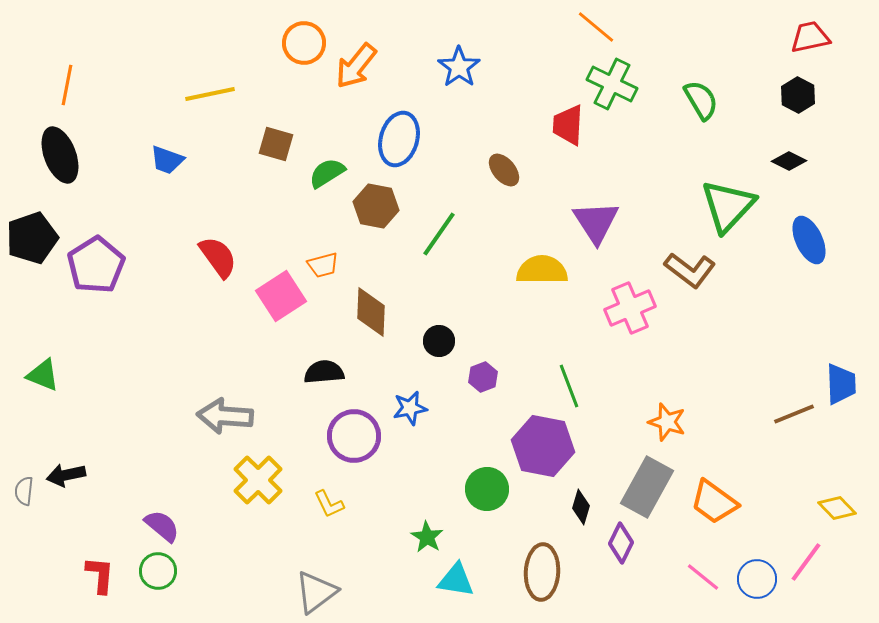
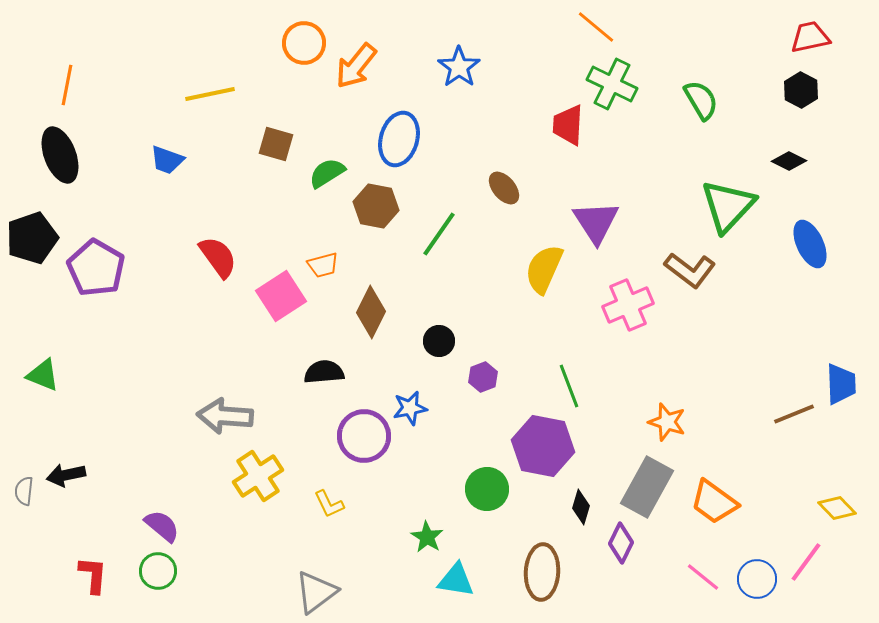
black hexagon at (798, 95): moved 3 px right, 5 px up
brown ellipse at (504, 170): moved 18 px down
blue ellipse at (809, 240): moved 1 px right, 4 px down
purple pentagon at (96, 265): moved 3 px down; rotated 10 degrees counterclockwise
yellow semicircle at (542, 270): moved 2 px right, 1 px up; rotated 66 degrees counterclockwise
pink cross at (630, 308): moved 2 px left, 3 px up
brown diamond at (371, 312): rotated 24 degrees clockwise
purple circle at (354, 436): moved 10 px right
yellow cross at (258, 480): moved 4 px up; rotated 12 degrees clockwise
red L-shape at (100, 575): moved 7 px left
